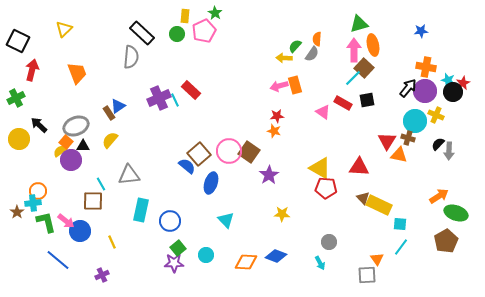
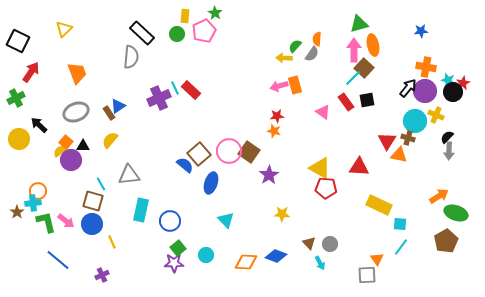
red arrow at (32, 70): moved 1 px left, 2 px down; rotated 20 degrees clockwise
cyan line at (175, 100): moved 12 px up
red rectangle at (343, 103): moved 3 px right, 1 px up; rotated 24 degrees clockwise
gray ellipse at (76, 126): moved 14 px up
black semicircle at (438, 144): moved 9 px right, 7 px up
blue semicircle at (187, 166): moved 2 px left, 1 px up
brown triangle at (363, 198): moved 54 px left, 45 px down
brown square at (93, 201): rotated 15 degrees clockwise
blue circle at (80, 231): moved 12 px right, 7 px up
gray circle at (329, 242): moved 1 px right, 2 px down
